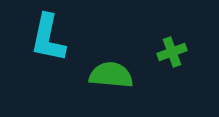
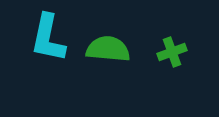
green semicircle: moved 3 px left, 26 px up
